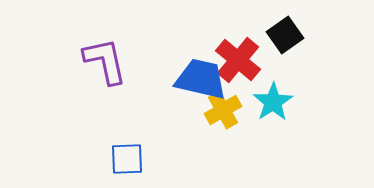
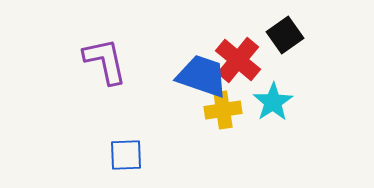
blue trapezoid: moved 1 px right, 3 px up; rotated 6 degrees clockwise
yellow cross: rotated 21 degrees clockwise
blue square: moved 1 px left, 4 px up
